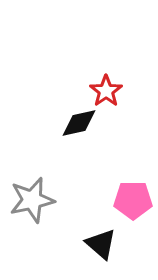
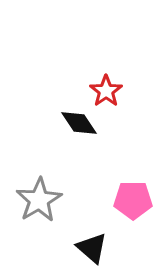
black diamond: rotated 69 degrees clockwise
gray star: moved 7 px right; rotated 18 degrees counterclockwise
black triangle: moved 9 px left, 4 px down
